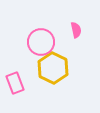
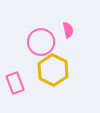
pink semicircle: moved 8 px left
yellow hexagon: moved 2 px down
